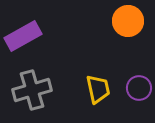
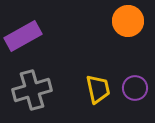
purple circle: moved 4 px left
